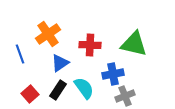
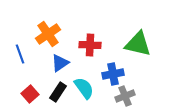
green triangle: moved 4 px right
black rectangle: moved 2 px down
